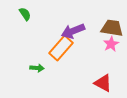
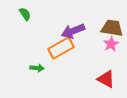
orange rectangle: rotated 20 degrees clockwise
red triangle: moved 3 px right, 4 px up
